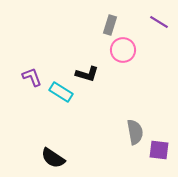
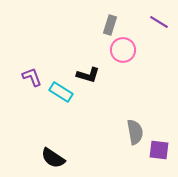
black L-shape: moved 1 px right, 1 px down
